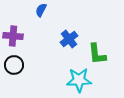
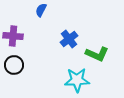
green L-shape: rotated 60 degrees counterclockwise
cyan star: moved 2 px left
